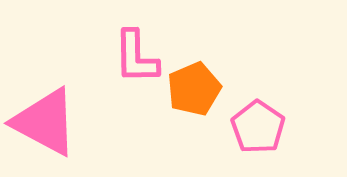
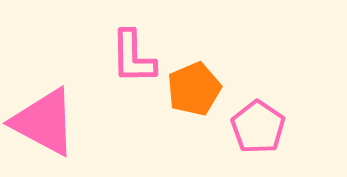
pink L-shape: moved 3 px left
pink triangle: moved 1 px left
